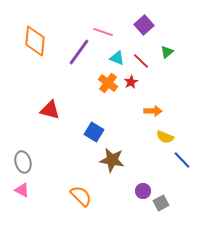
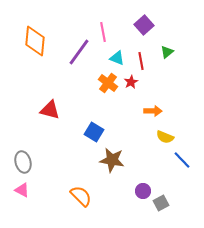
pink line: rotated 60 degrees clockwise
red line: rotated 36 degrees clockwise
